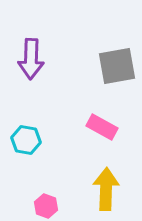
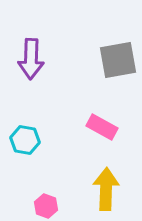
gray square: moved 1 px right, 6 px up
cyan hexagon: moved 1 px left
